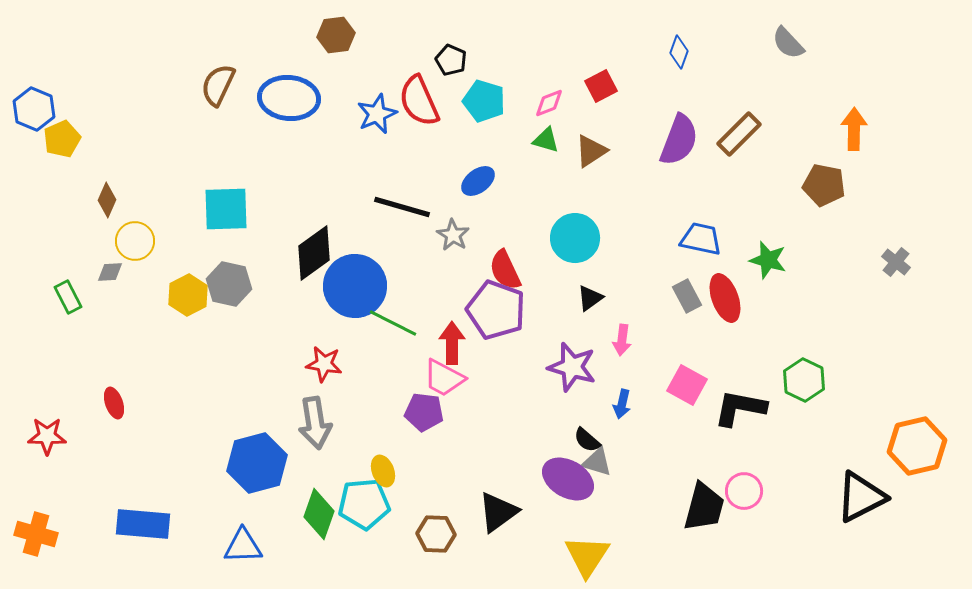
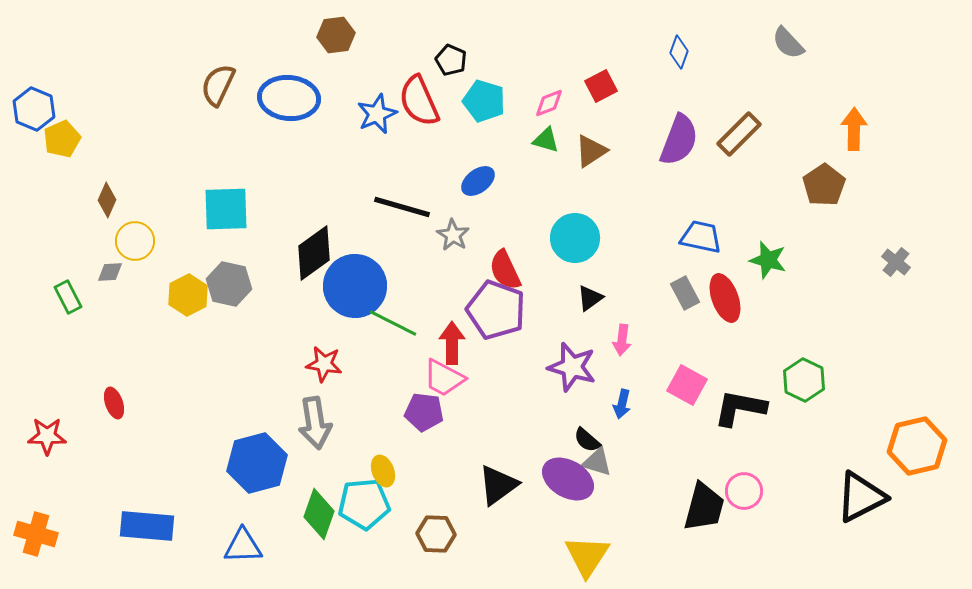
brown pentagon at (824, 185): rotated 27 degrees clockwise
blue trapezoid at (701, 239): moved 2 px up
gray rectangle at (687, 296): moved 2 px left, 3 px up
black triangle at (498, 512): moved 27 px up
blue rectangle at (143, 524): moved 4 px right, 2 px down
